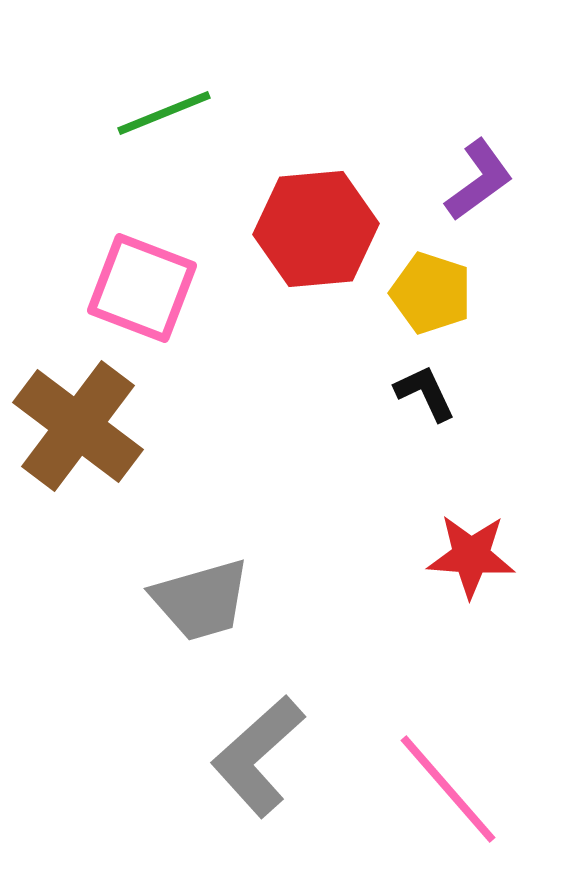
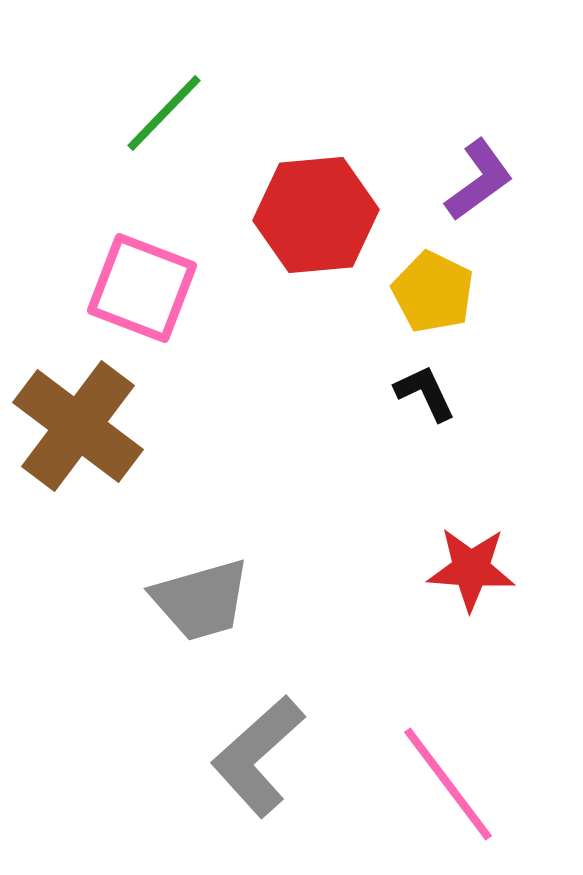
green line: rotated 24 degrees counterclockwise
red hexagon: moved 14 px up
yellow pentagon: moved 2 px right, 1 px up; rotated 8 degrees clockwise
red star: moved 13 px down
pink line: moved 5 px up; rotated 4 degrees clockwise
